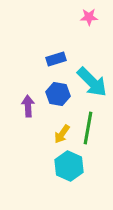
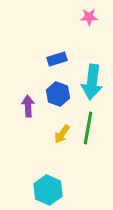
blue rectangle: moved 1 px right
cyan arrow: rotated 52 degrees clockwise
blue hexagon: rotated 10 degrees clockwise
cyan hexagon: moved 21 px left, 24 px down
